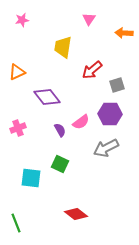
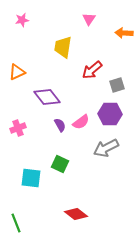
purple semicircle: moved 5 px up
